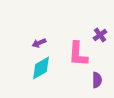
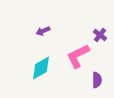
purple cross: rotated 16 degrees counterclockwise
purple arrow: moved 4 px right, 12 px up
pink L-shape: moved 2 px down; rotated 60 degrees clockwise
